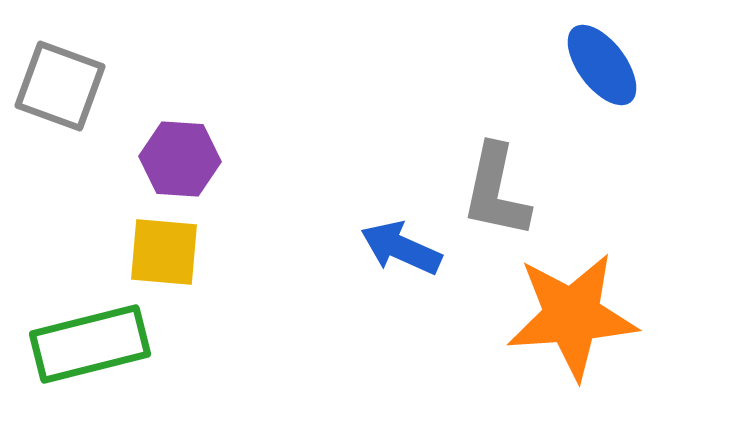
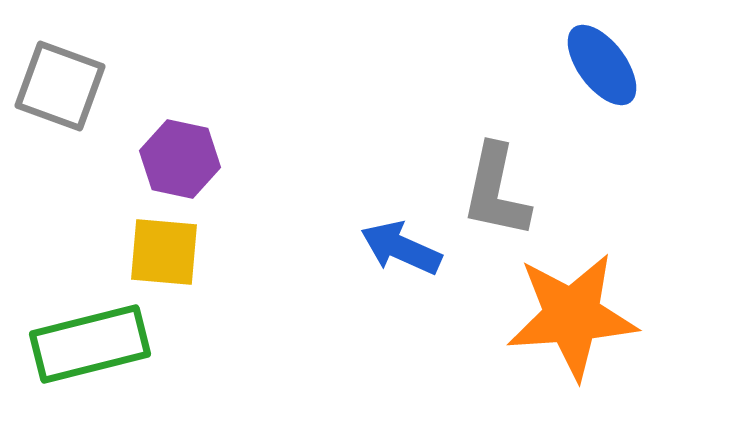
purple hexagon: rotated 8 degrees clockwise
